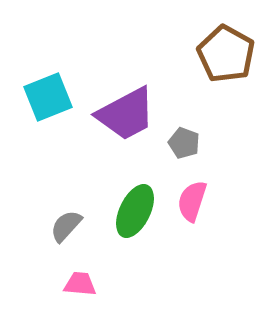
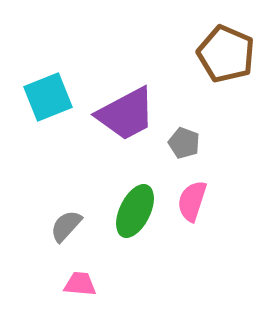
brown pentagon: rotated 6 degrees counterclockwise
